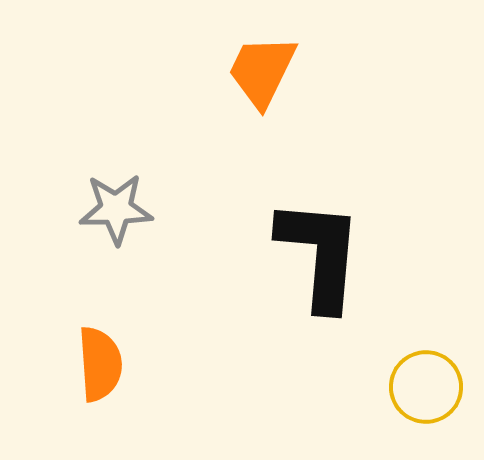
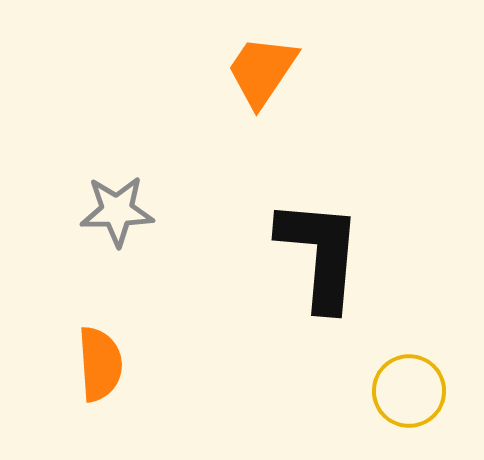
orange trapezoid: rotated 8 degrees clockwise
gray star: moved 1 px right, 2 px down
yellow circle: moved 17 px left, 4 px down
